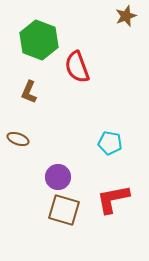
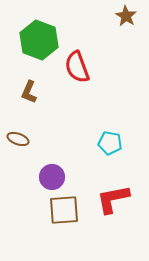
brown star: rotated 20 degrees counterclockwise
purple circle: moved 6 px left
brown square: rotated 20 degrees counterclockwise
